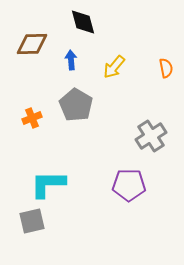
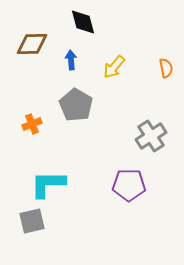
orange cross: moved 6 px down
